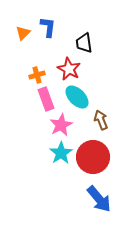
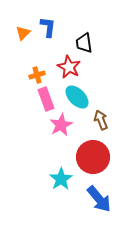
red star: moved 2 px up
cyan star: moved 26 px down
